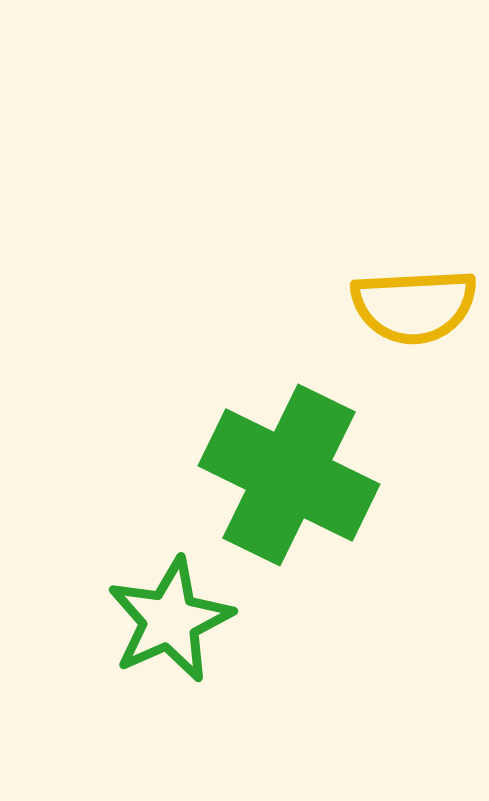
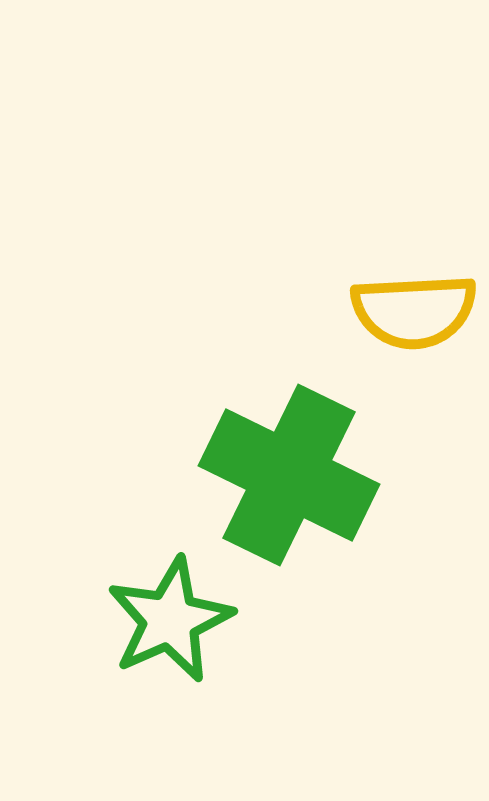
yellow semicircle: moved 5 px down
